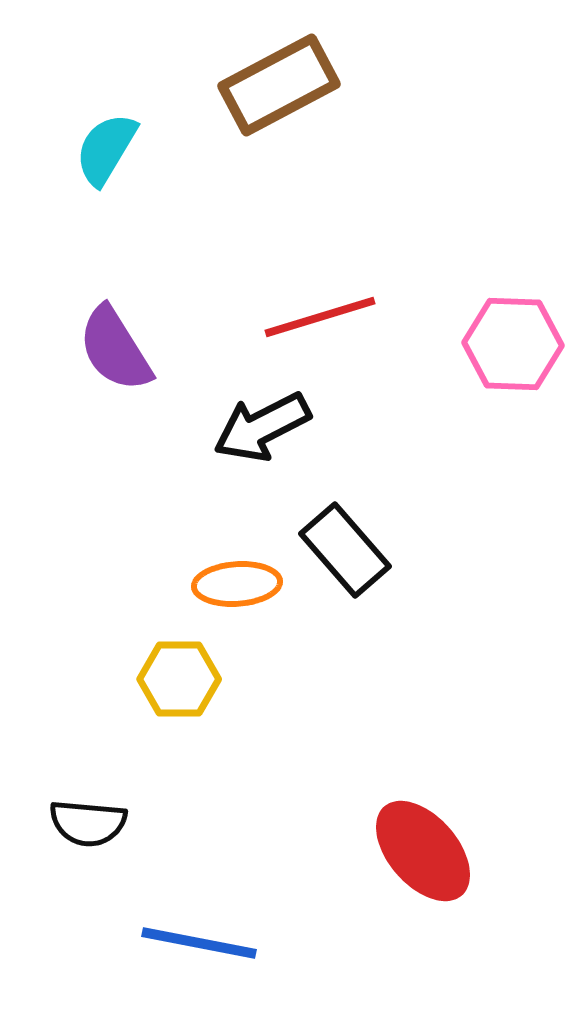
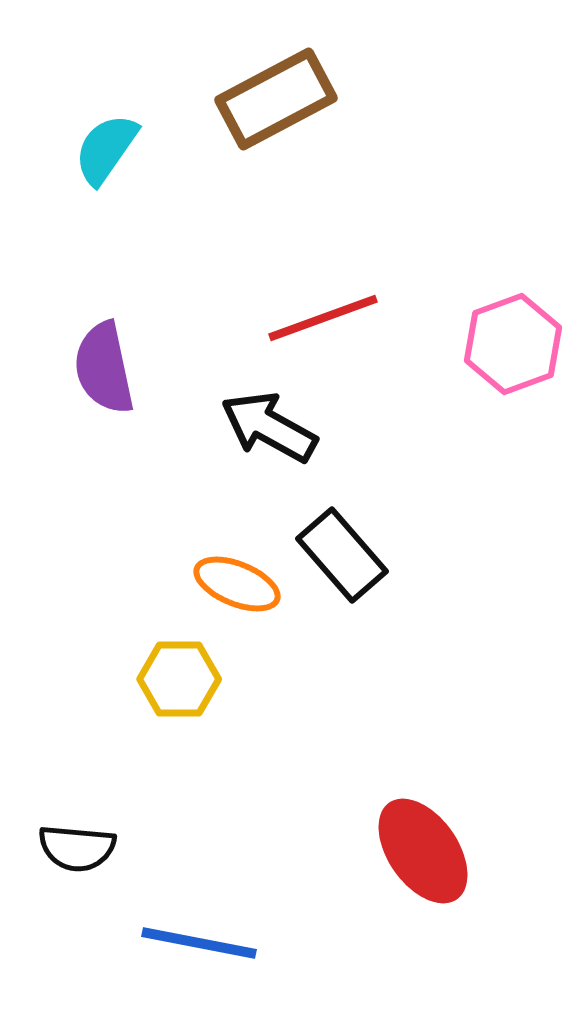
brown rectangle: moved 3 px left, 14 px down
cyan semicircle: rotated 4 degrees clockwise
red line: moved 3 px right, 1 px down; rotated 3 degrees counterclockwise
pink hexagon: rotated 22 degrees counterclockwise
purple semicircle: moved 11 px left, 19 px down; rotated 20 degrees clockwise
black arrow: moved 7 px right; rotated 56 degrees clockwise
black rectangle: moved 3 px left, 5 px down
orange ellipse: rotated 26 degrees clockwise
black semicircle: moved 11 px left, 25 px down
red ellipse: rotated 6 degrees clockwise
